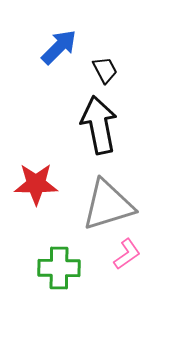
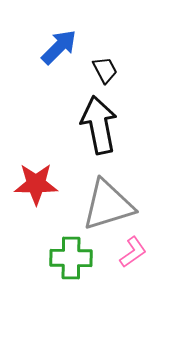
pink L-shape: moved 6 px right, 2 px up
green cross: moved 12 px right, 10 px up
